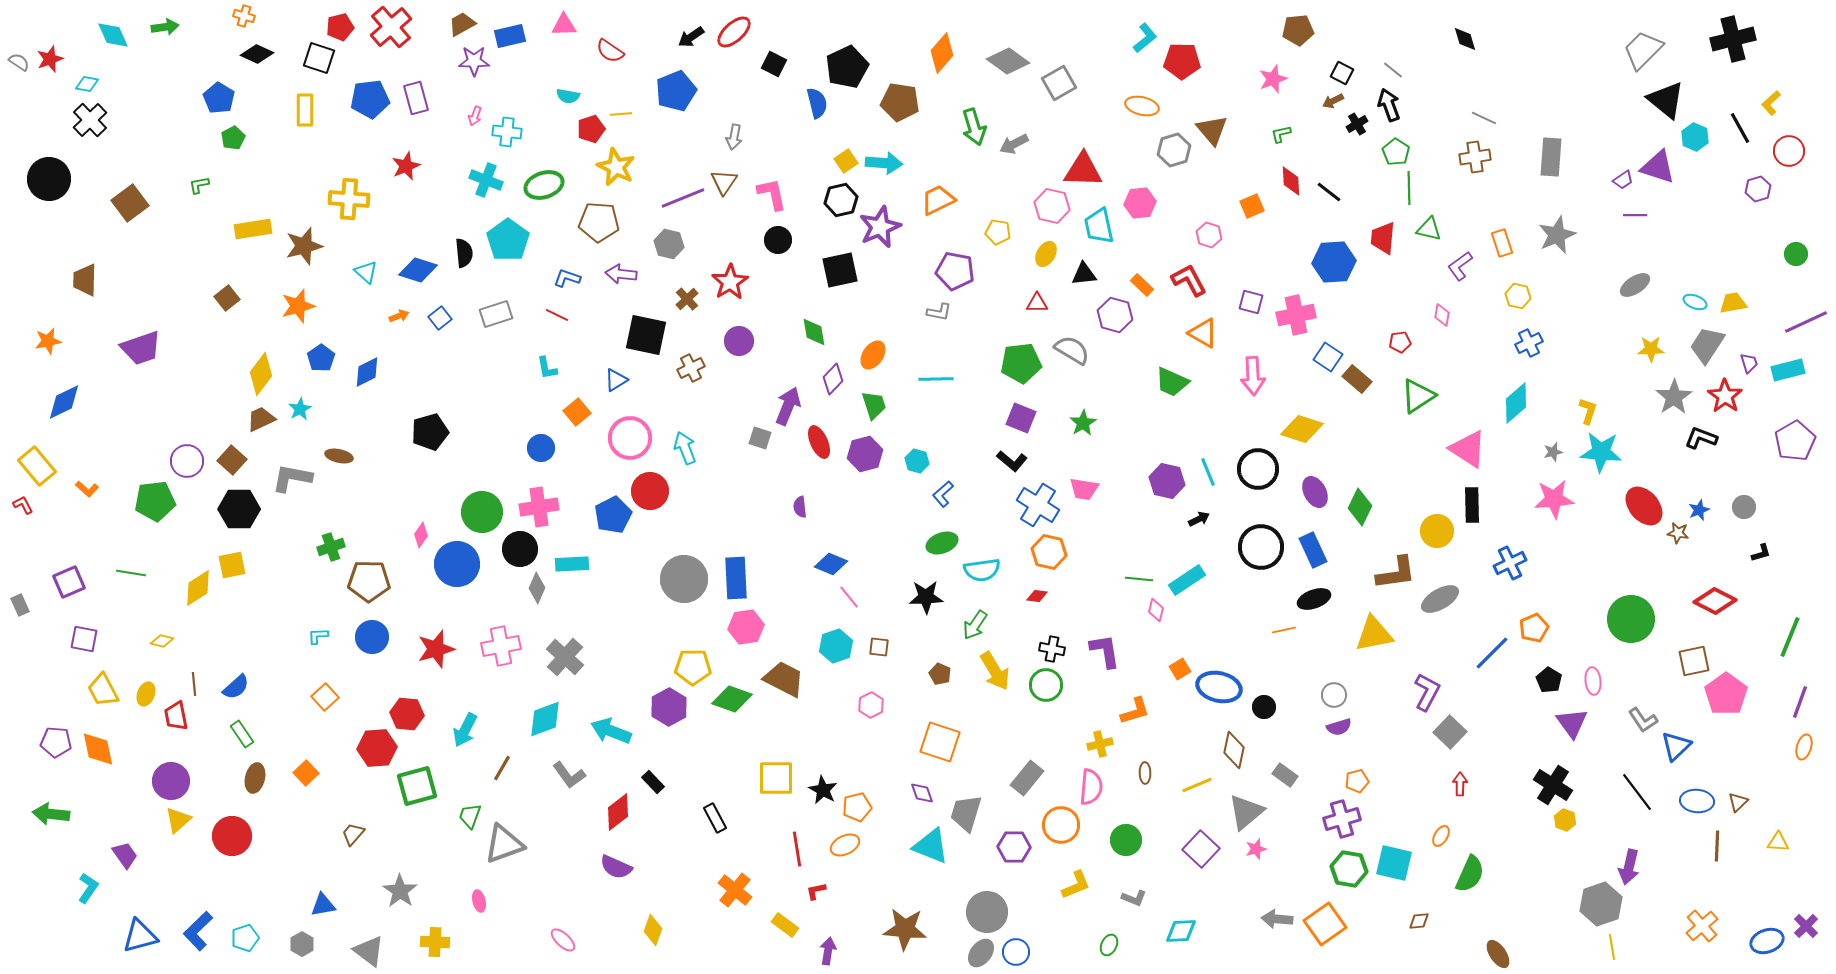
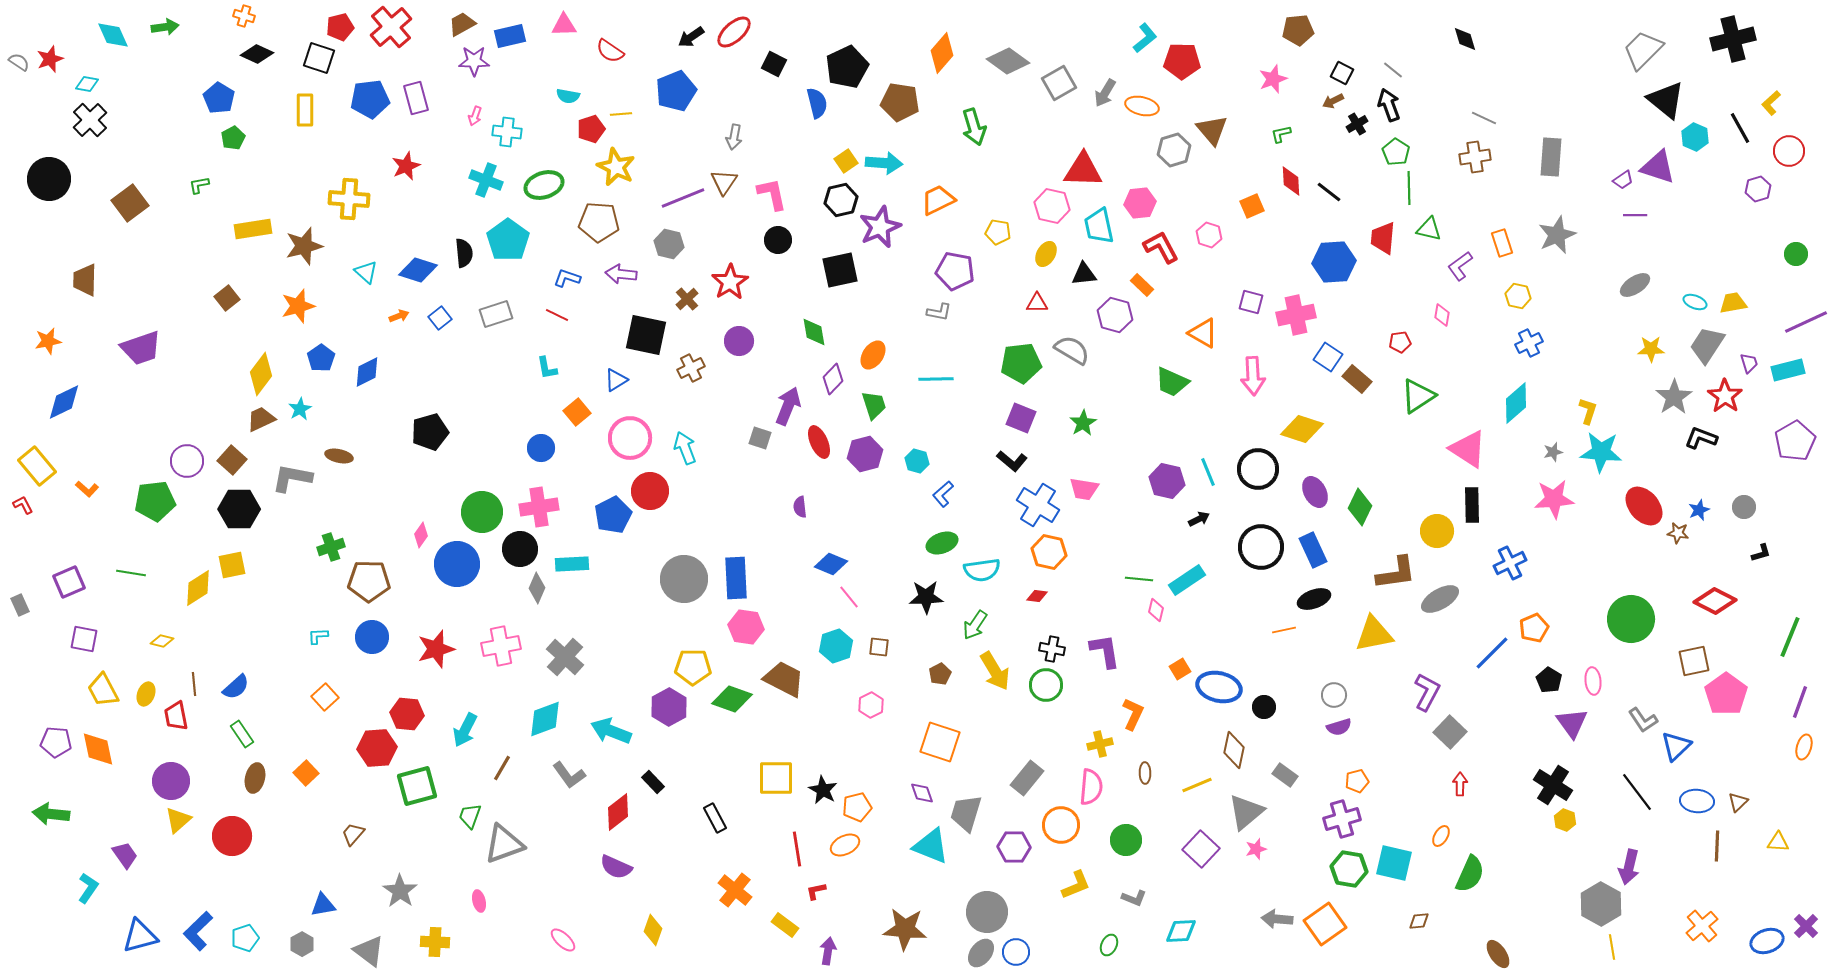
gray arrow at (1014, 144): moved 91 px right, 51 px up; rotated 32 degrees counterclockwise
red L-shape at (1189, 280): moved 28 px left, 33 px up
pink hexagon at (746, 627): rotated 16 degrees clockwise
brown pentagon at (940, 674): rotated 20 degrees clockwise
orange L-shape at (1135, 711): moved 2 px left, 3 px down; rotated 48 degrees counterclockwise
gray hexagon at (1601, 904): rotated 12 degrees counterclockwise
